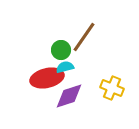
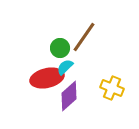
green circle: moved 1 px left, 2 px up
cyan semicircle: rotated 30 degrees counterclockwise
purple diamond: rotated 24 degrees counterclockwise
